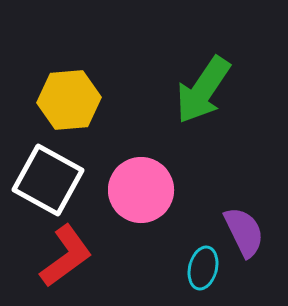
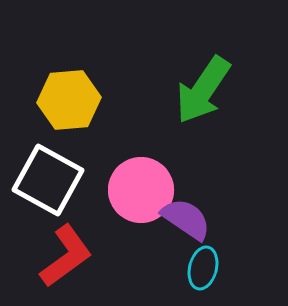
purple semicircle: moved 58 px left, 13 px up; rotated 30 degrees counterclockwise
